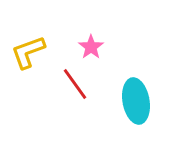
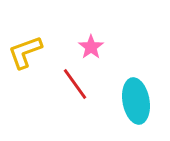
yellow L-shape: moved 3 px left
